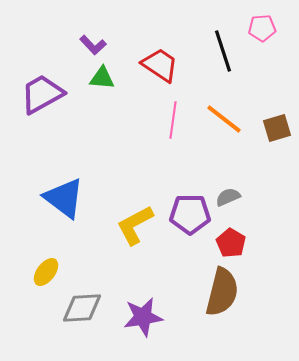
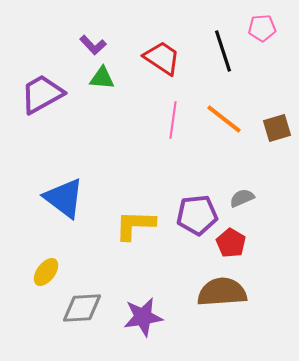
red trapezoid: moved 2 px right, 7 px up
gray semicircle: moved 14 px right, 1 px down
purple pentagon: moved 7 px right, 1 px down; rotated 6 degrees counterclockwise
yellow L-shape: rotated 30 degrees clockwise
brown semicircle: rotated 108 degrees counterclockwise
